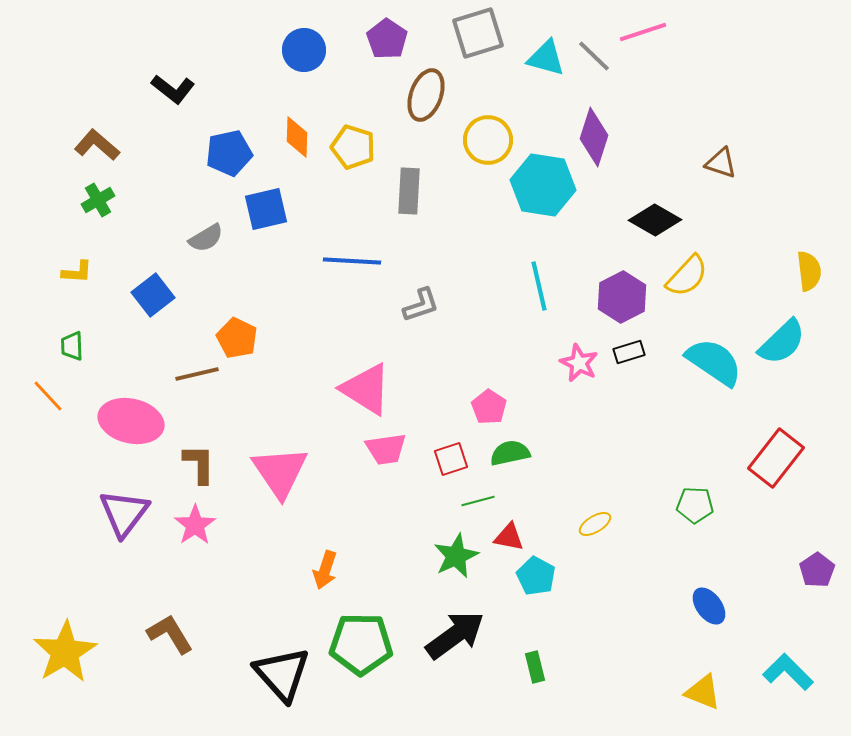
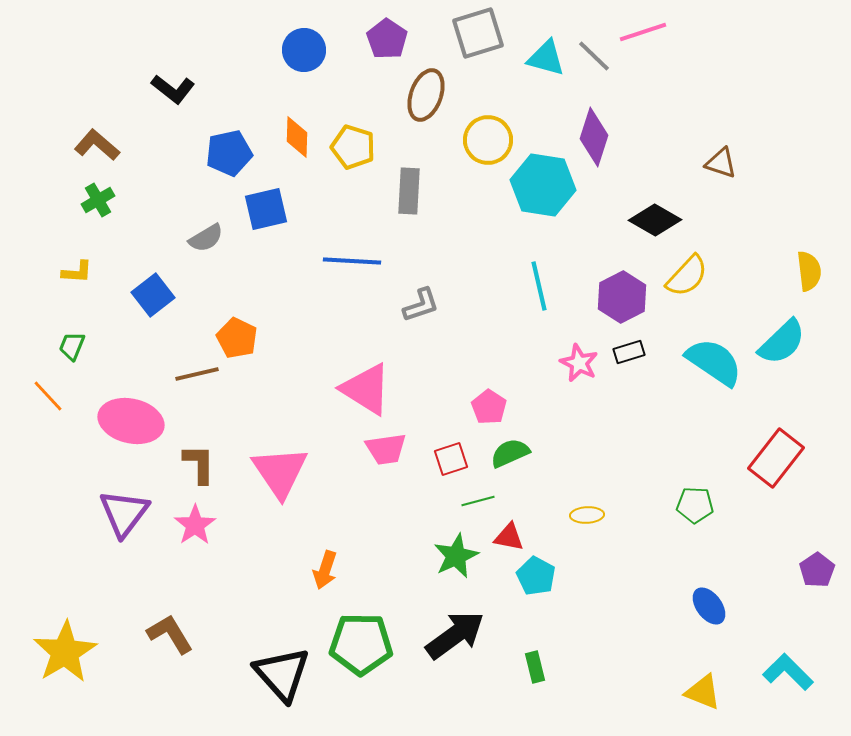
green trapezoid at (72, 346): rotated 24 degrees clockwise
green semicircle at (510, 453): rotated 12 degrees counterclockwise
yellow ellipse at (595, 524): moved 8 px left, 9 px up; rotated 28 degrees clockwise
